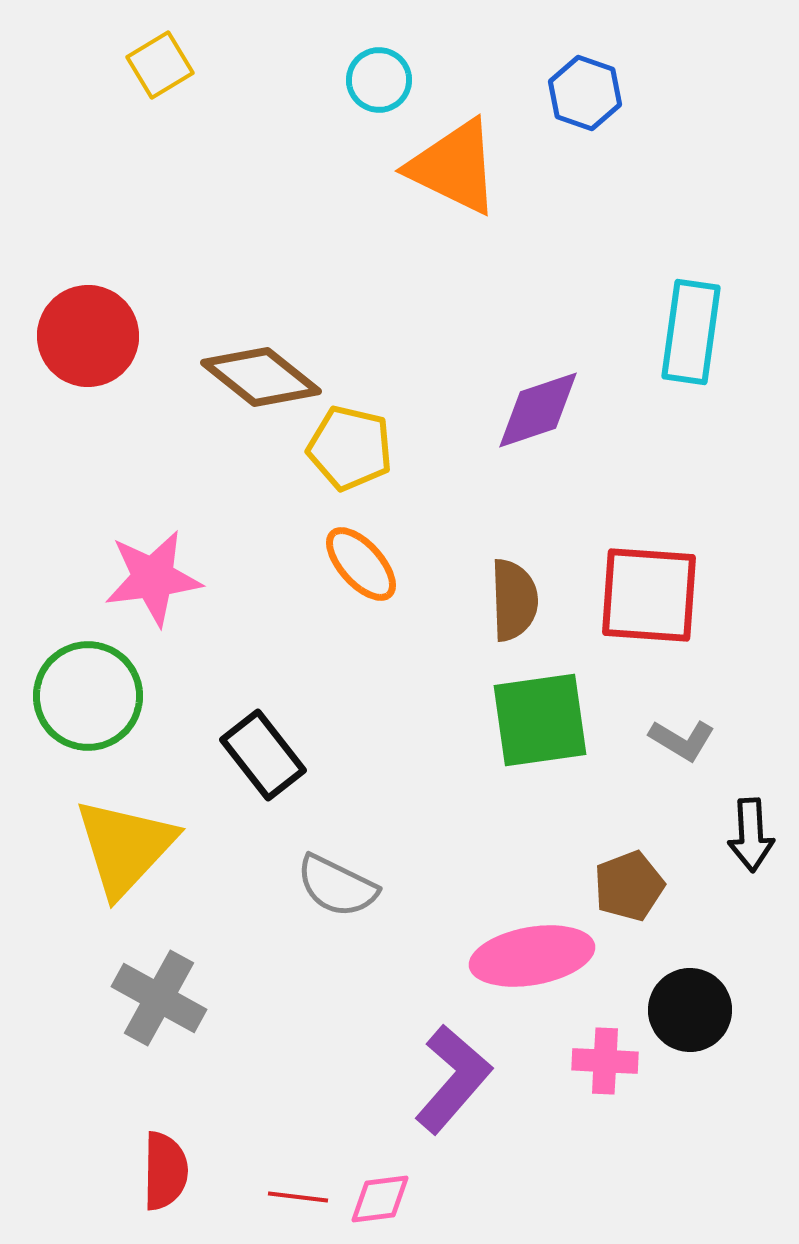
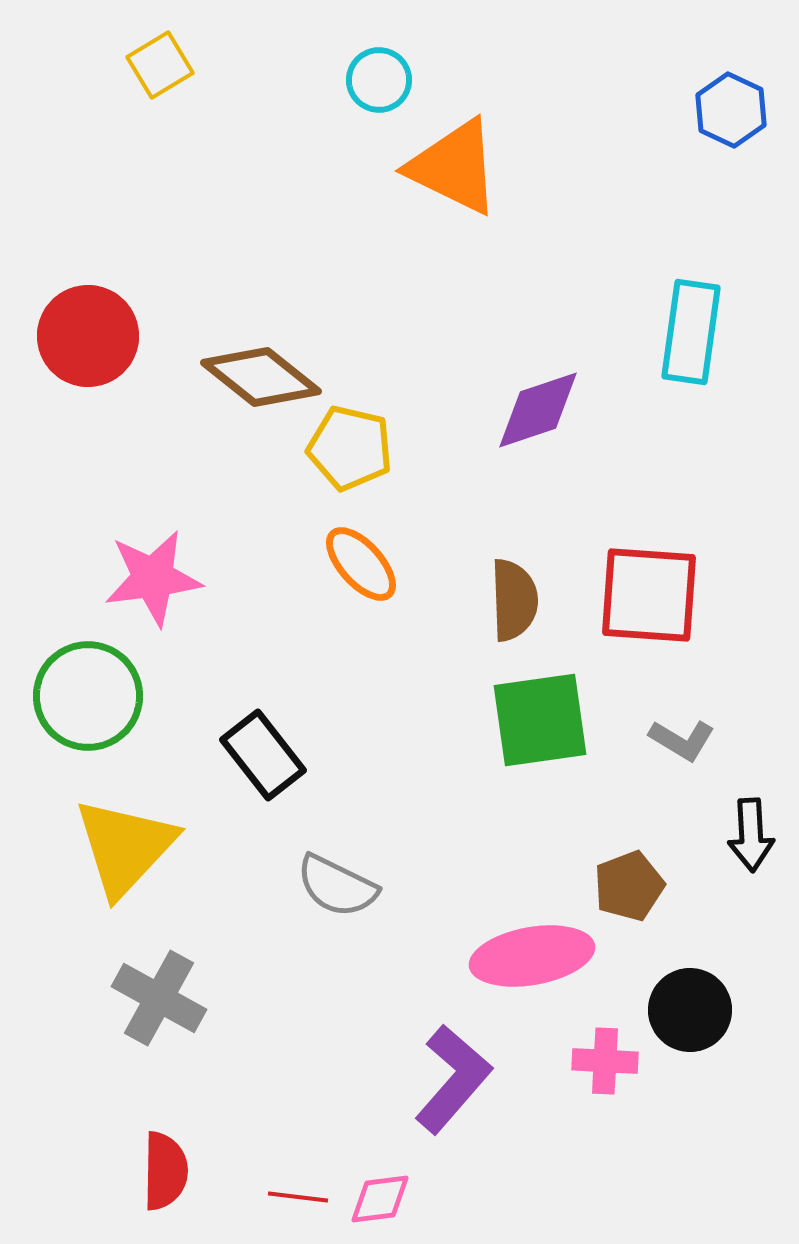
blue hexagon: moved 146 px right, 17 px down; rotated 6 degrees clockwise
